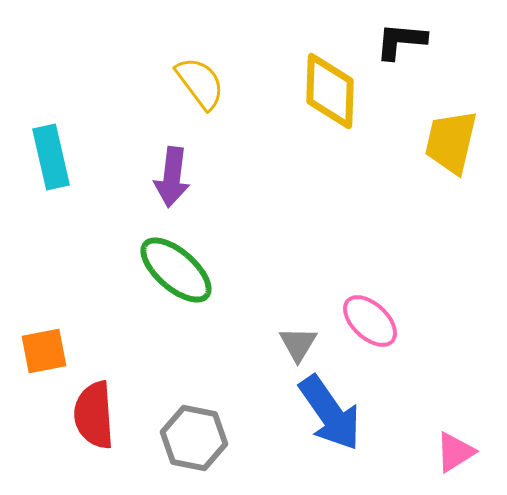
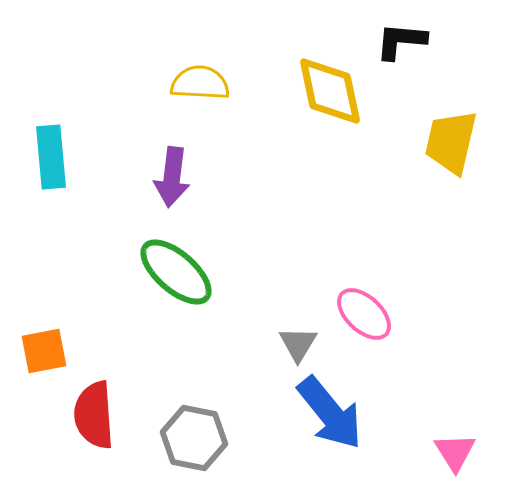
yellow semicircle: rotated 50 degrees counterclockwise
yellow diamond: rotated 14 degrees counterclockwise
cyan rectangle: rotated 8 degrees clockwise
green ellipse: moved 2 px down
pink ellipse: moved 6 px left, 7 px up
blue arrow: rotated 4 degrees counterclockwise
pink triangle: rotated 30 degrees counterclockwise
